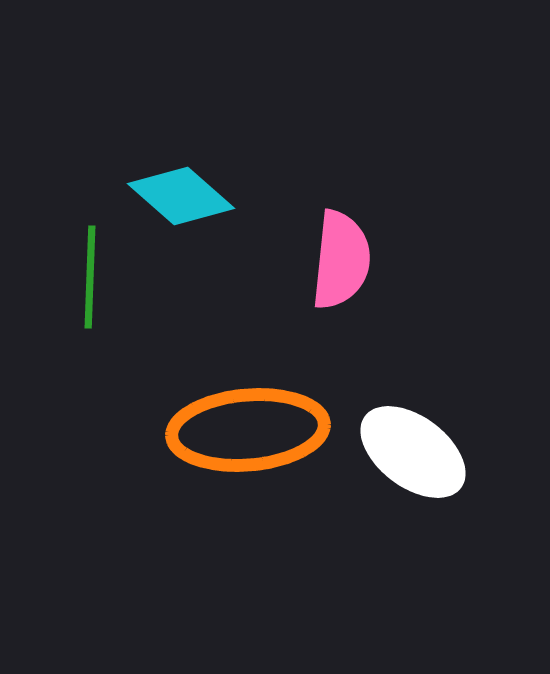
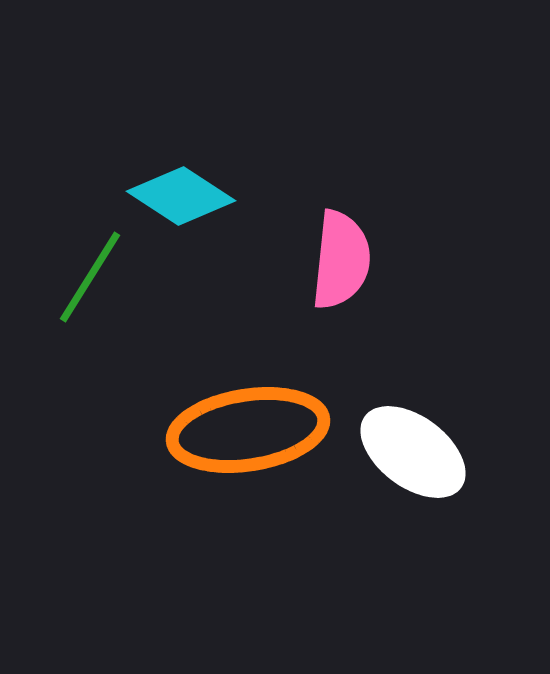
cyan diamond: rotated 8 degrees counterclockwise
green line: rotated 30 degrees clockwise
orange ellipse: rotated 4 degrees counterclockwise
